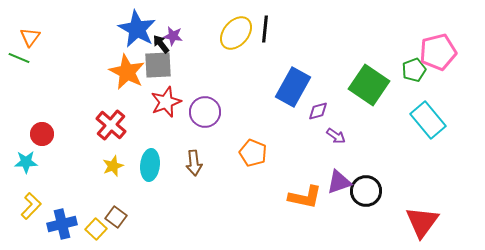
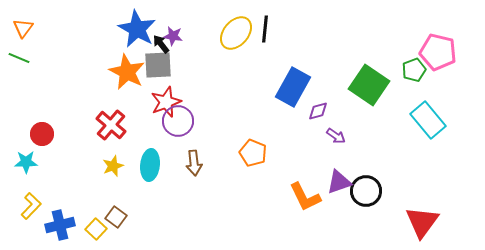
orange triangle: moved 7 px left, 9 px up
pink pentagon: rotated 27 degrees clockwise
purple circle: moved 27 px left, 9 px down
orange L-shape: rotated 52 degrees clockwise
blue cross: moved 2 px left, 1 px down
